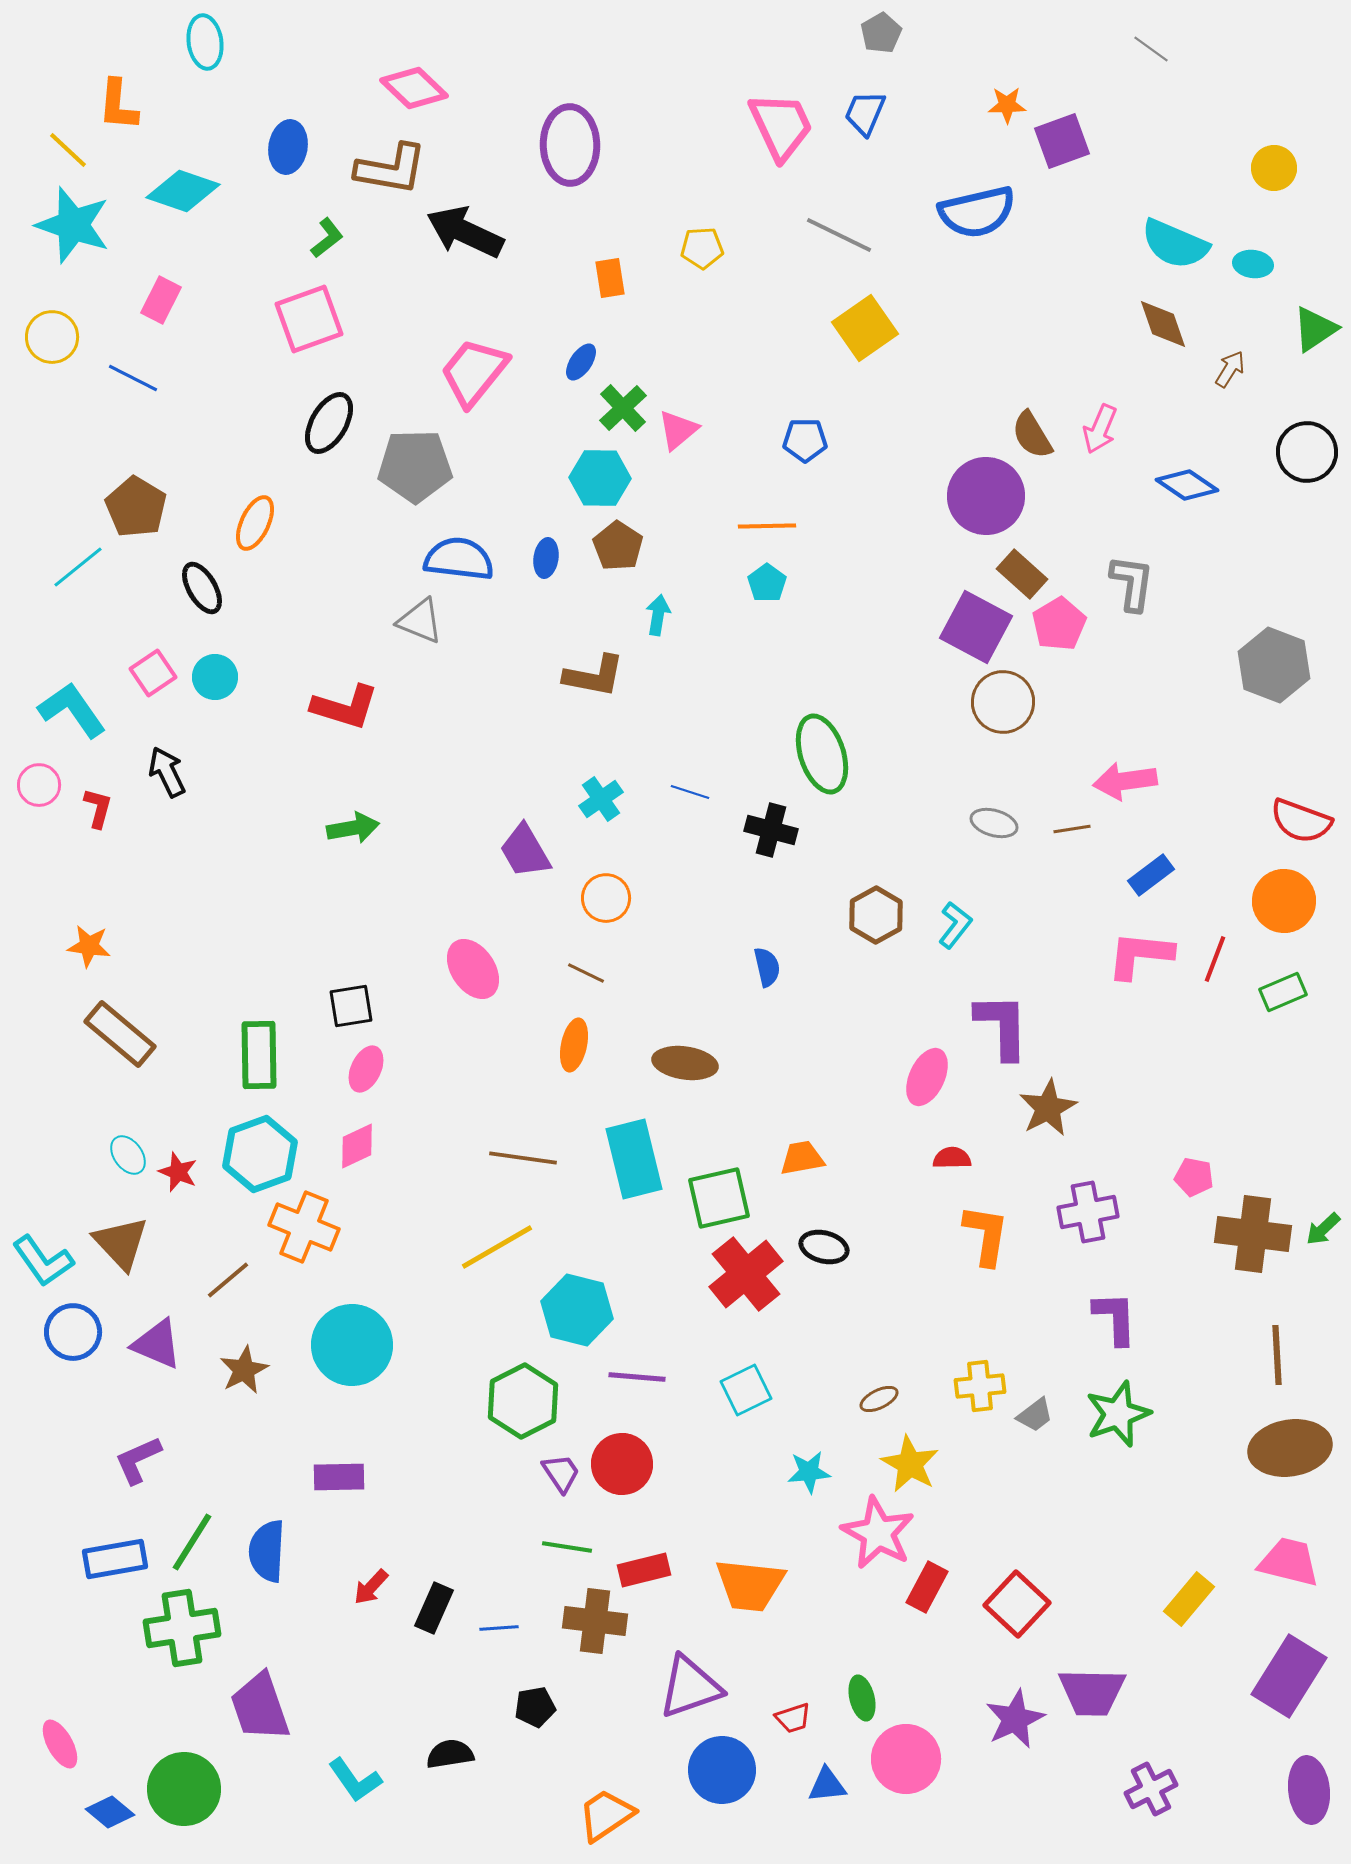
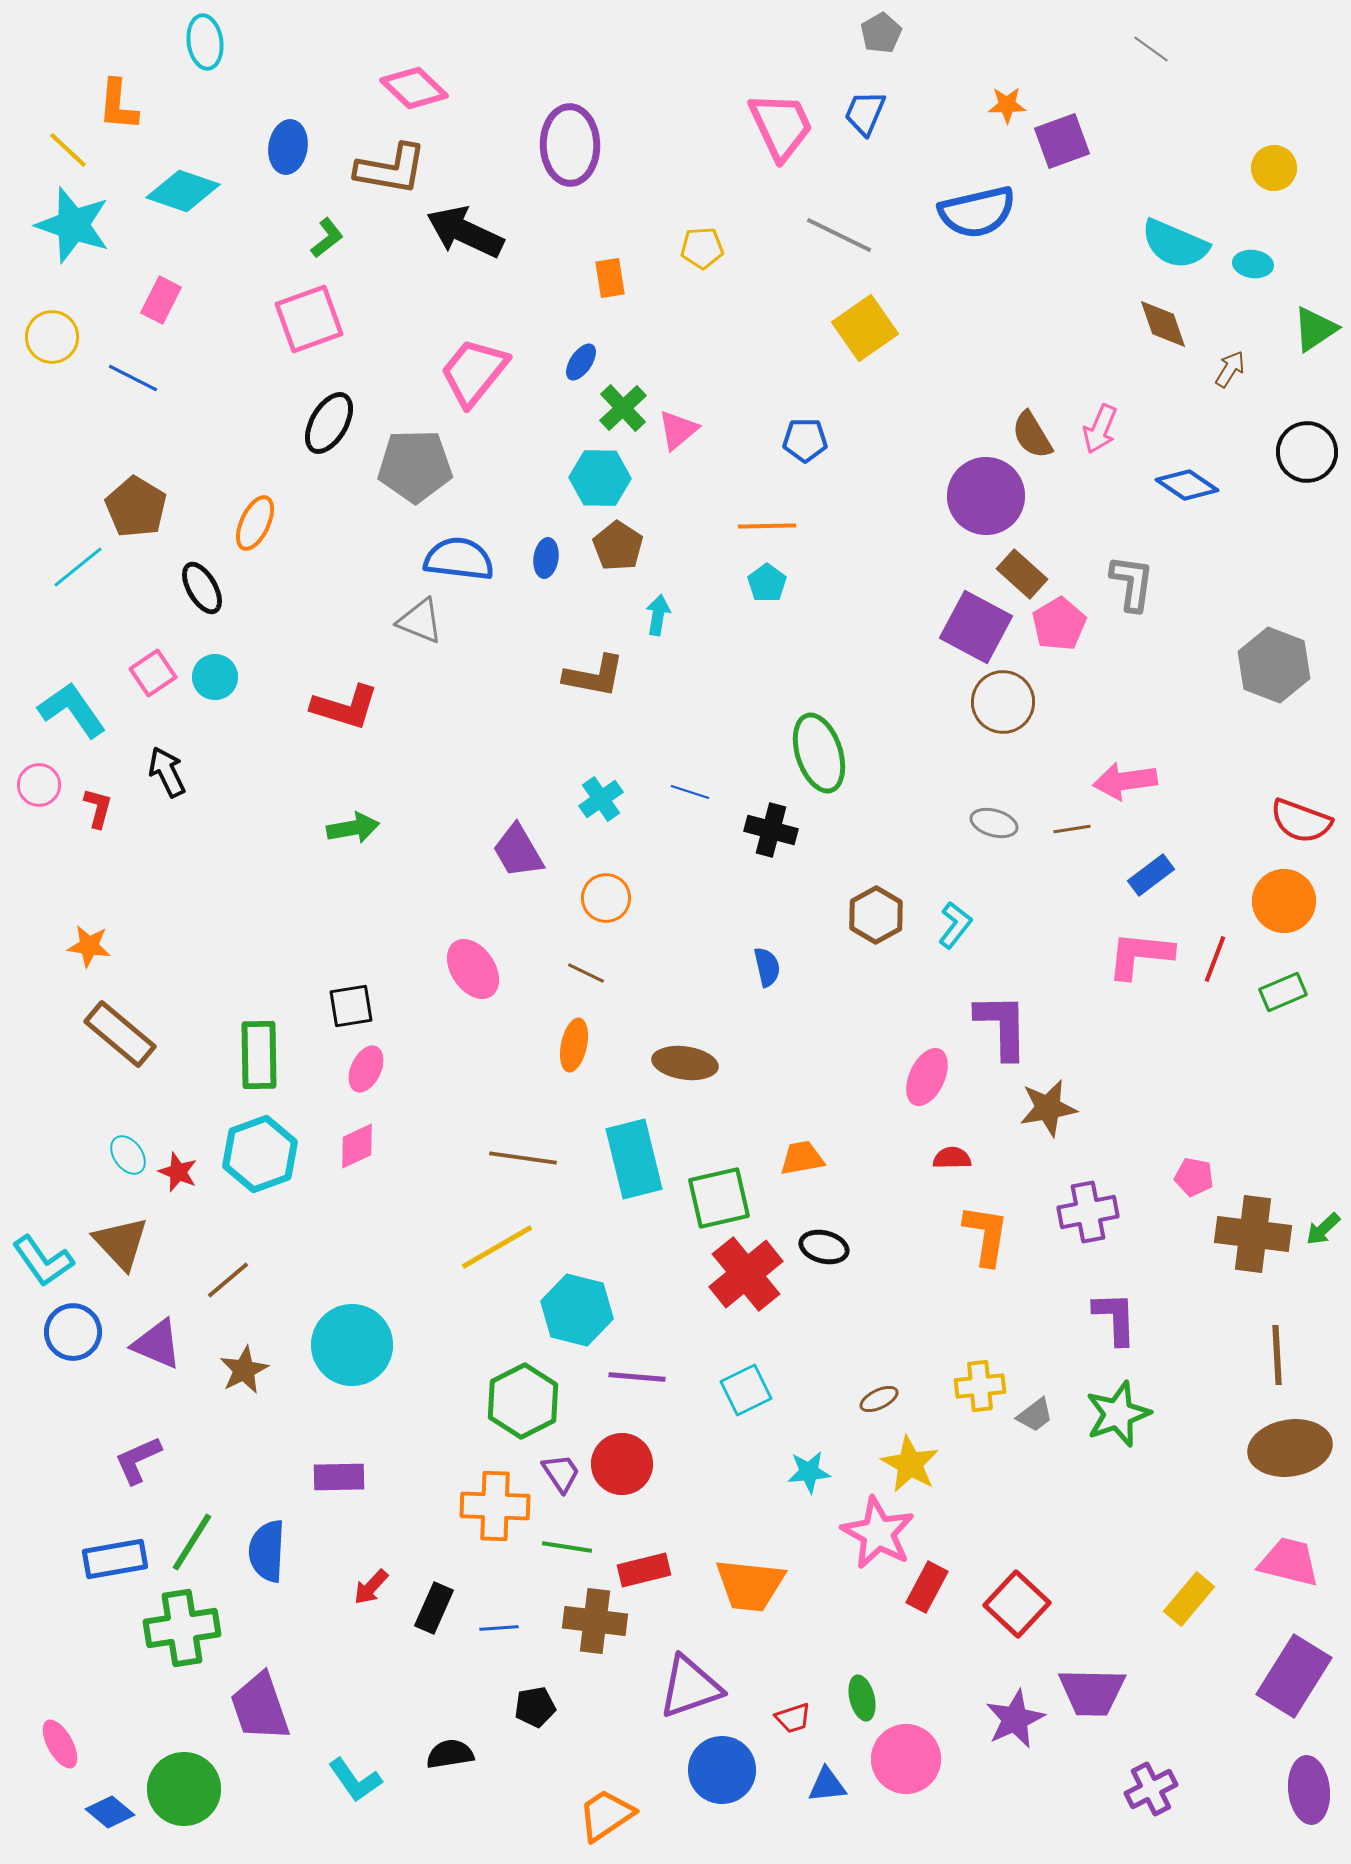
green ellipse at (822, 754): moved 3 px left, 1 px up
purple trapezoid at (525, 851): moved 7 px left
brown star at (1048, 1108): rotated 18 degrees clockwise
orange cross at (304, 1227): moved 191 px right, 279 px down; rotated 20 degrees counterclockwise
purple rectangle at (1289, 1676): moved 5 px right
